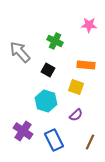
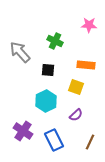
black square: rotated 24 degrees counterclockwise
cyan hexagon: rotated 15 degrees clockwise
